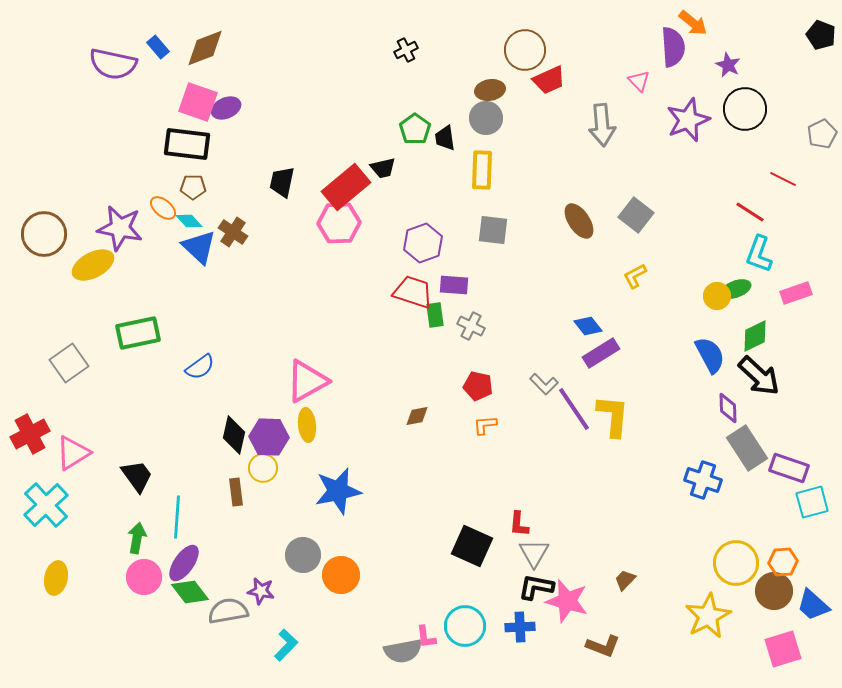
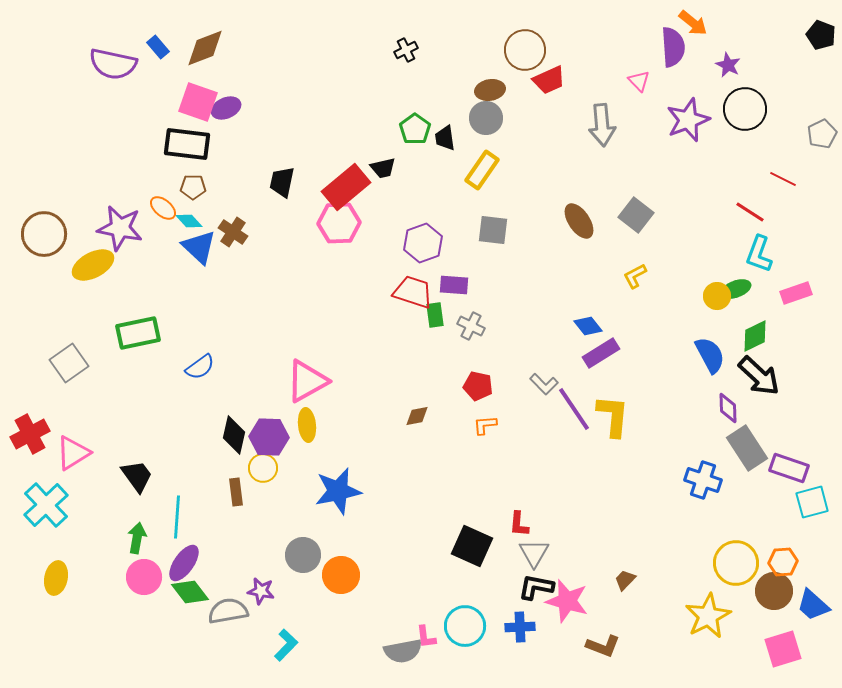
yellow rectangle at (482, 170): rotated 33 degrees clockwise
